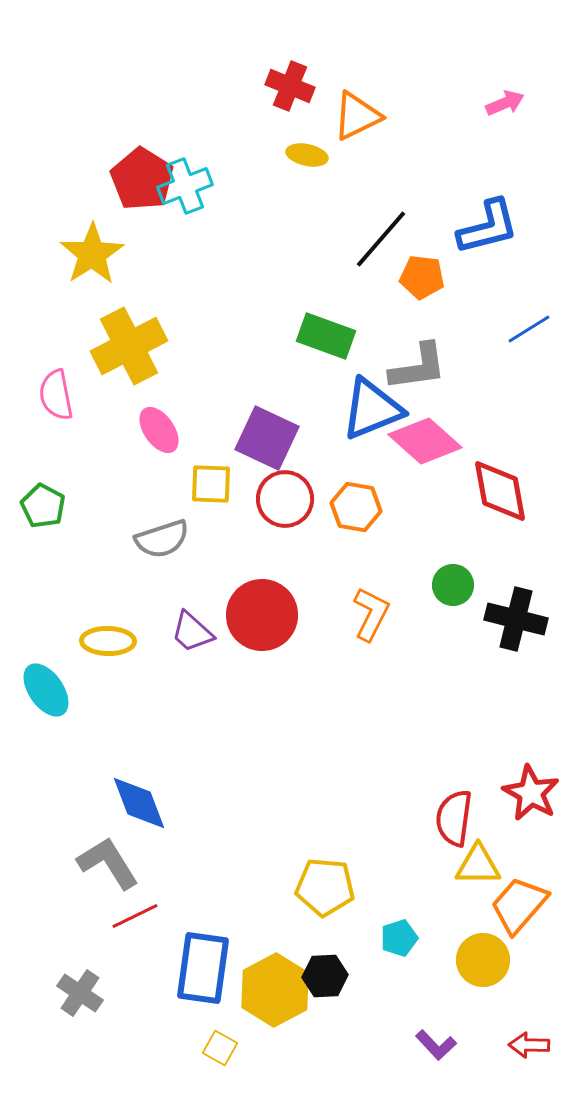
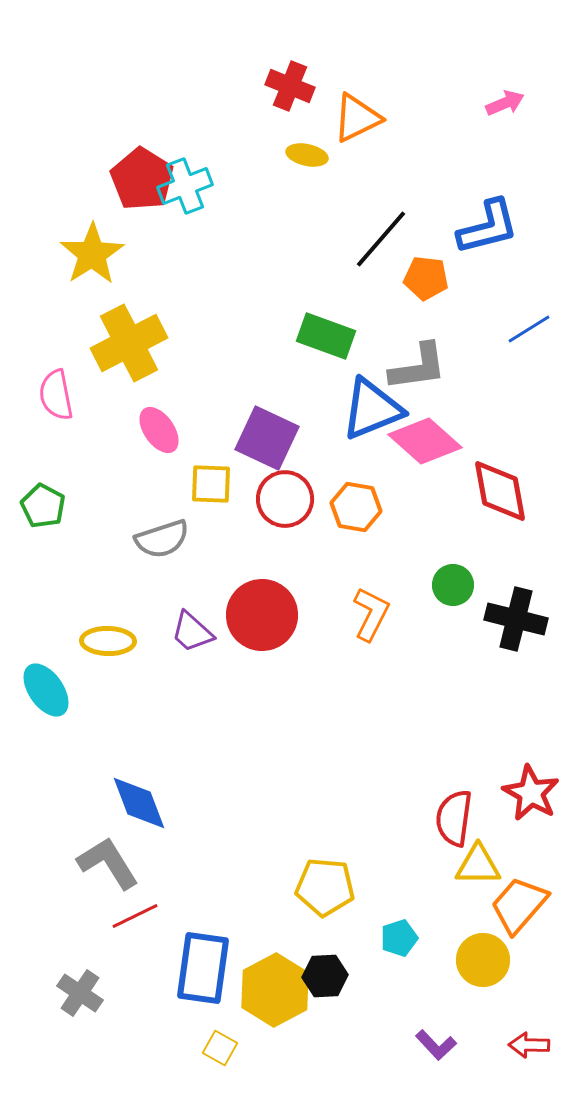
orange triangle at (357, 116): moved 2 px down
orange pentagon at (422, 277): moved 4 px right, 1 px down
yellow cross at (129, 346): moved 3 px up
